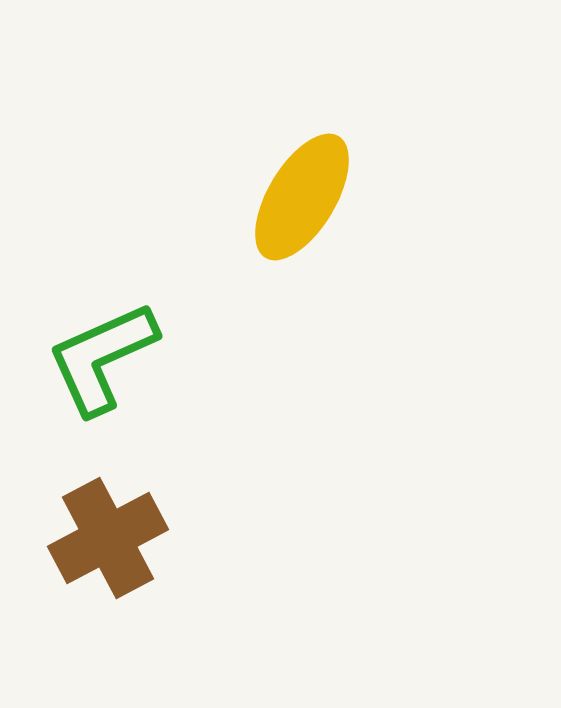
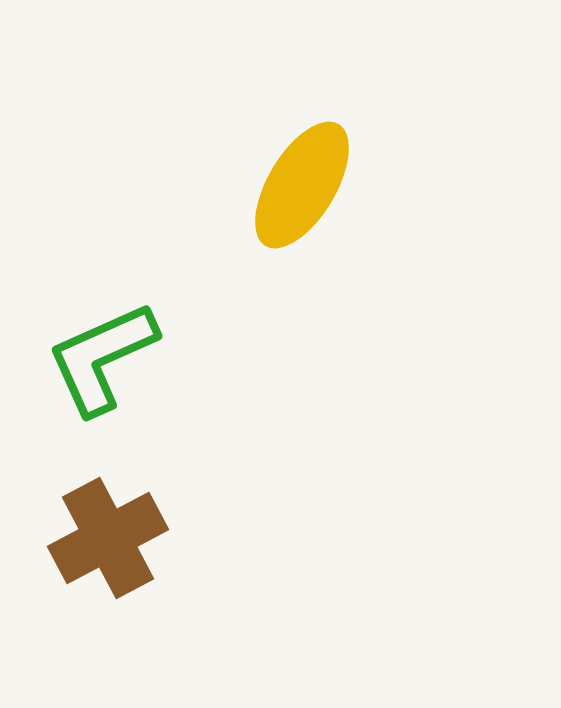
yellow ellipse: moved 12 px up
